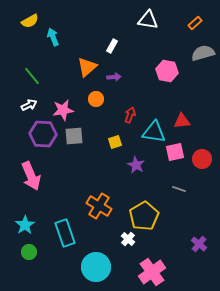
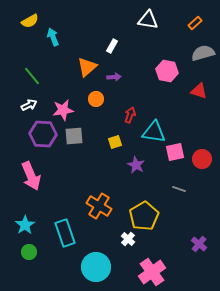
red triangle: moved 17 px right, 30 px up; rotated 24 degrees clockwise
